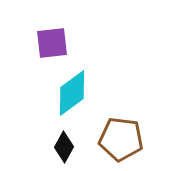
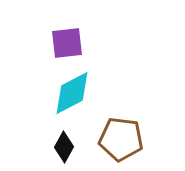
purple square: moved 15 px right
cyan diamond: rotated 9 degrees clockwise
